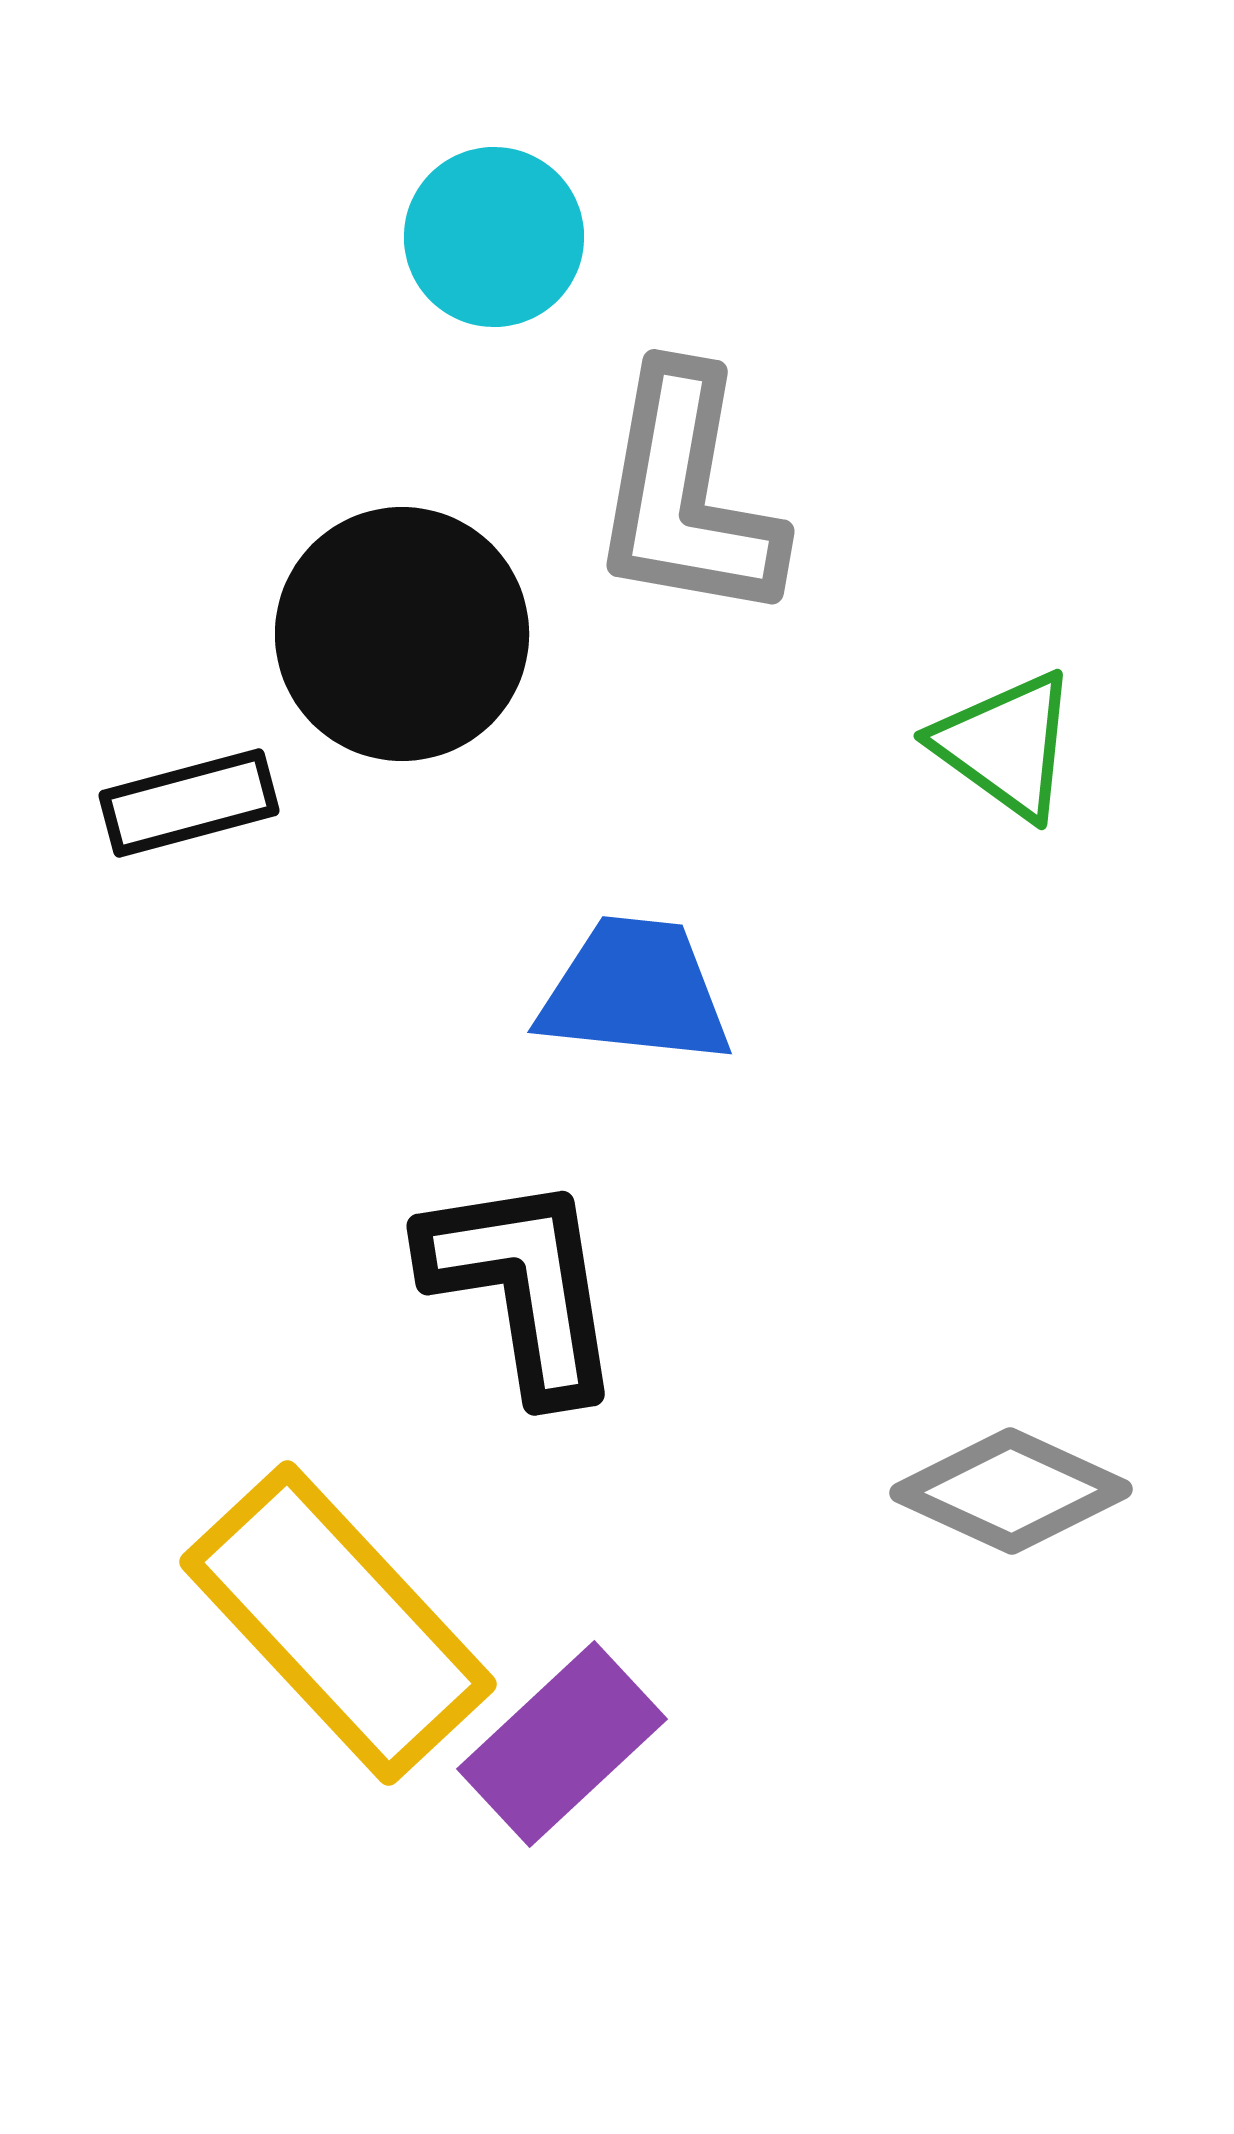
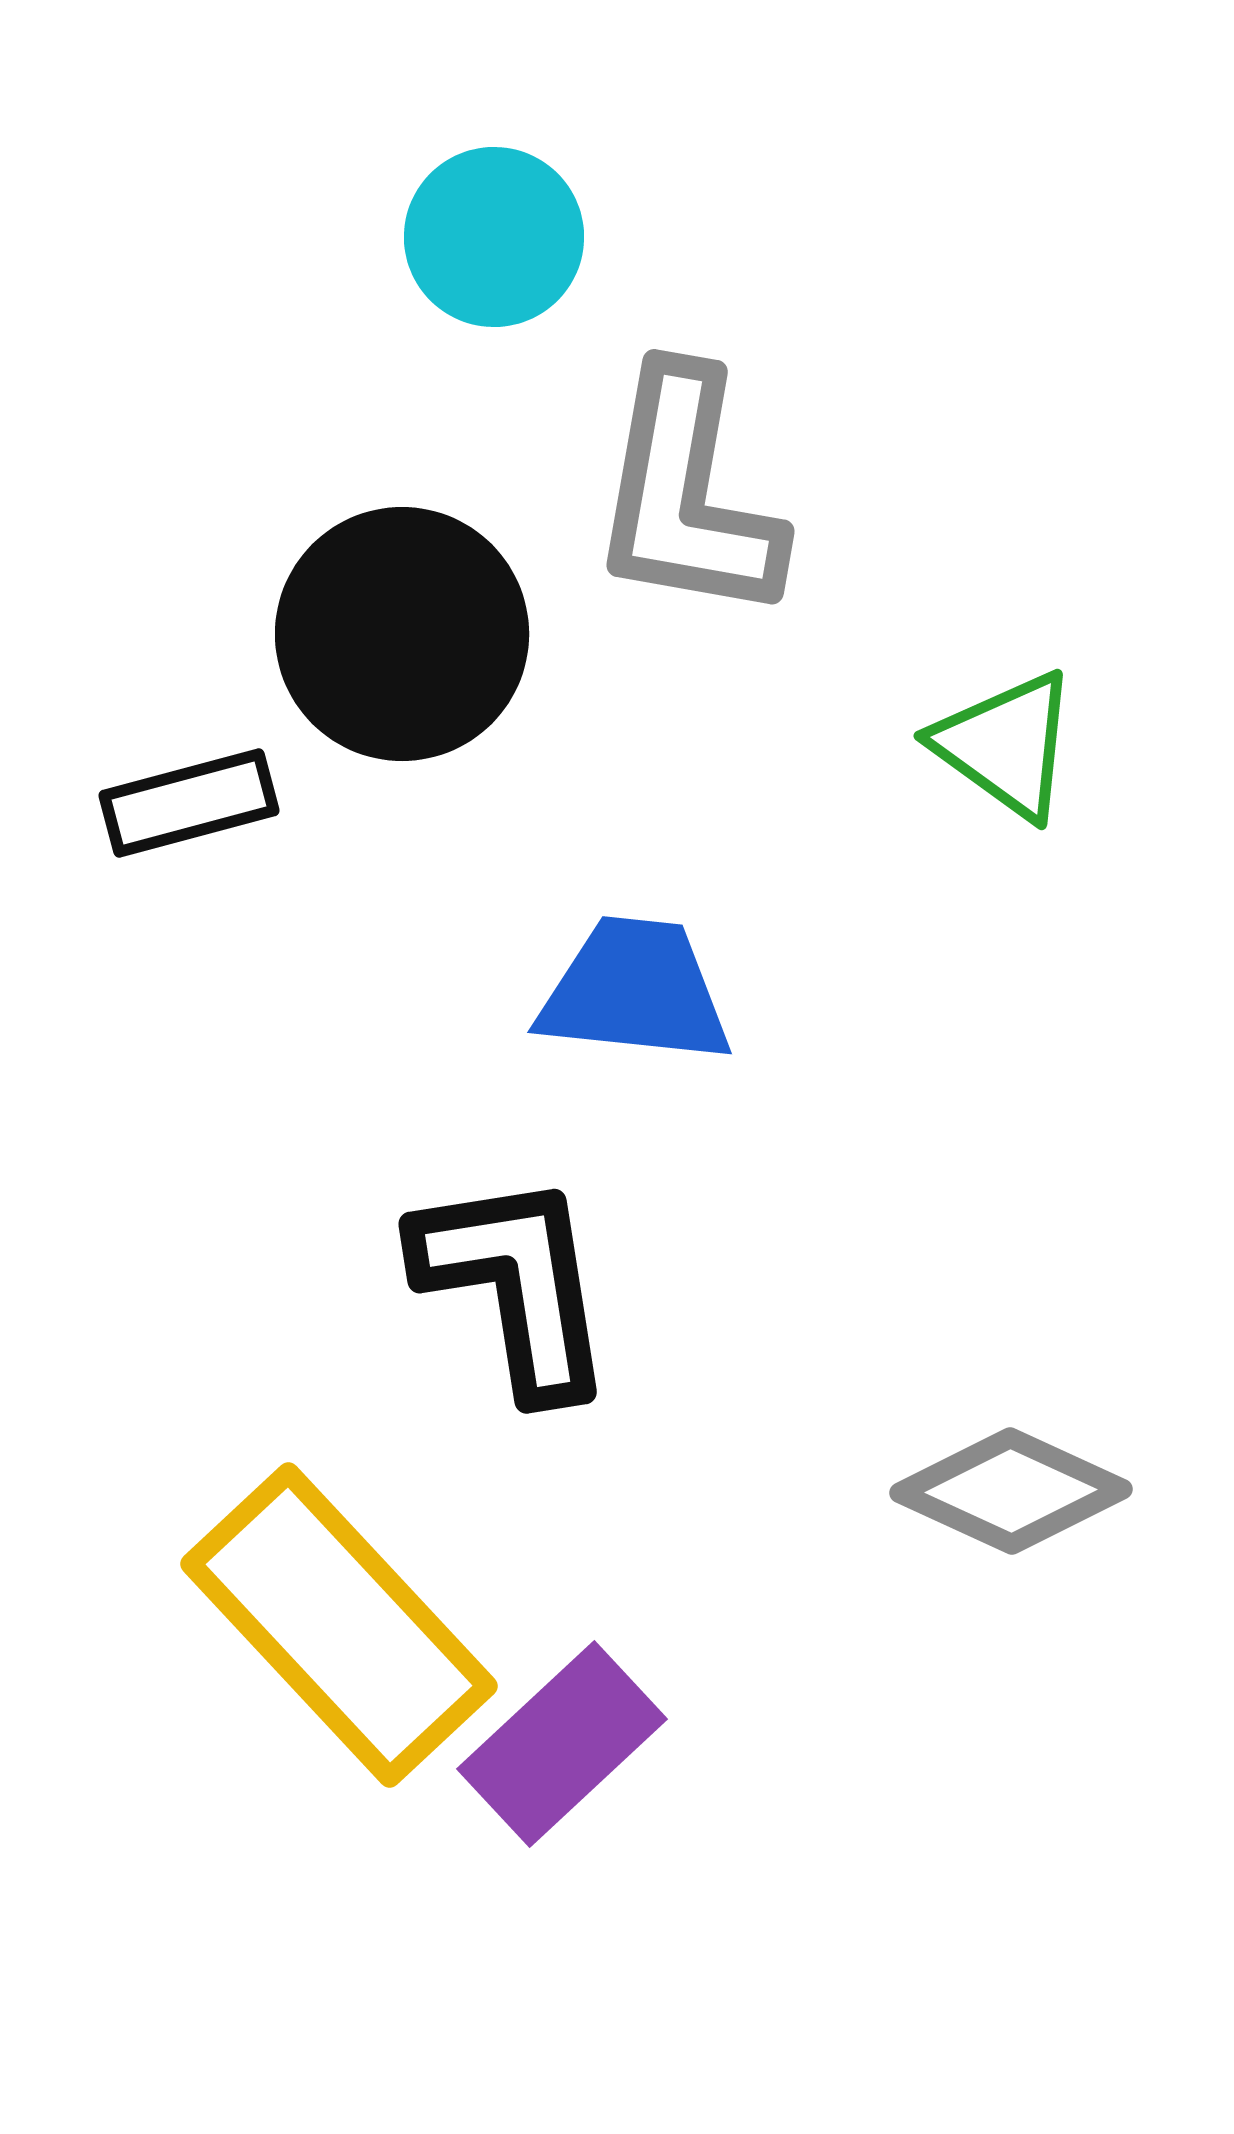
black L-shape: moved 8 px left, 2 px up
yellow rectangle: moved 1 px right, 2 px down
